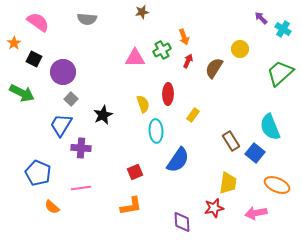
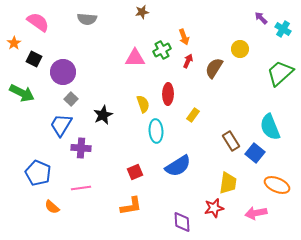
blue semicircle: moved 6 px down; rotated 24 degrees clockwise
